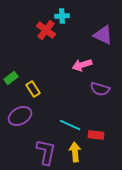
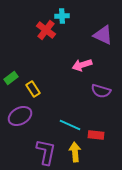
purple semicircle: moved 1 px right, 2 px down
